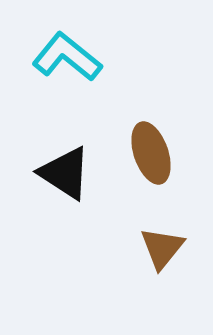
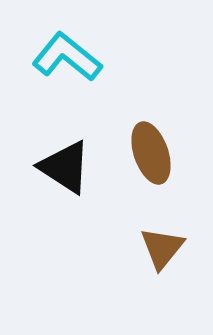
black triangle: moved 6 px up
